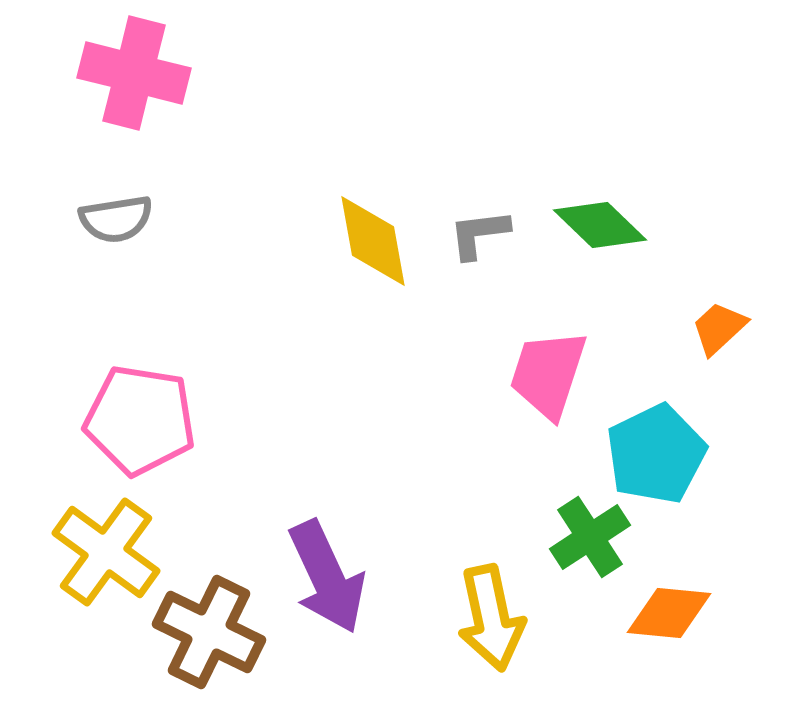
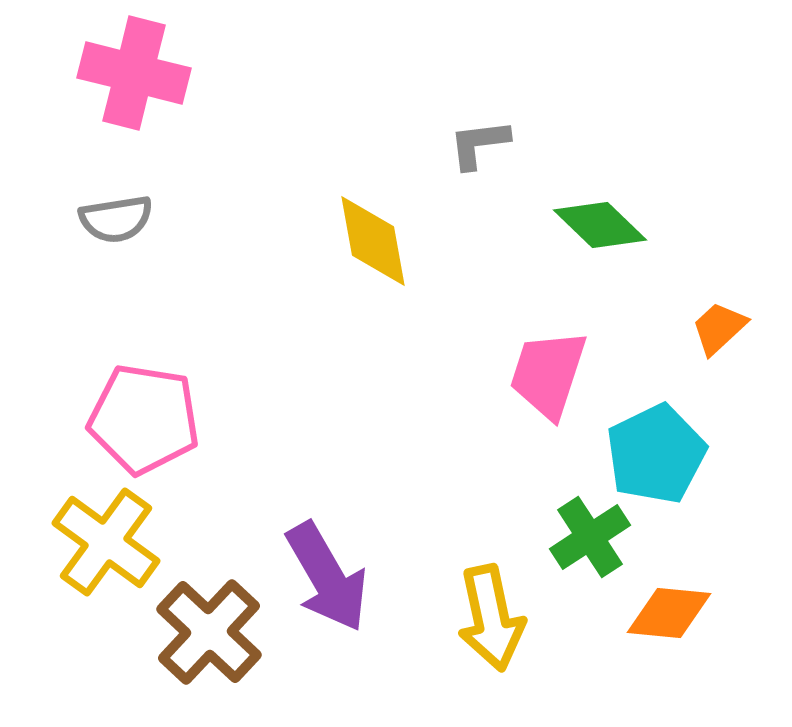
gray L-shape: moved 90 px up
pink pentagon: moved 4 px right, 1 px up
yellow cross: moved 10 px up
purple arrow: rotated 5 degrees counterclockwise
brown cross: rotated 17 degrees clockwise
